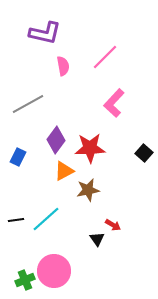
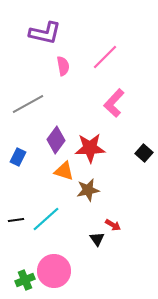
orange triangle: rotated 45 degrees clockwise
